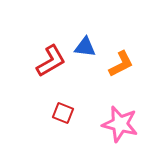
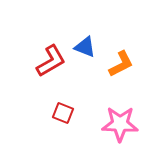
blue triangle: rotated 15 degrees clockwise
pink star: rotated 12 degrees counterclockwise
